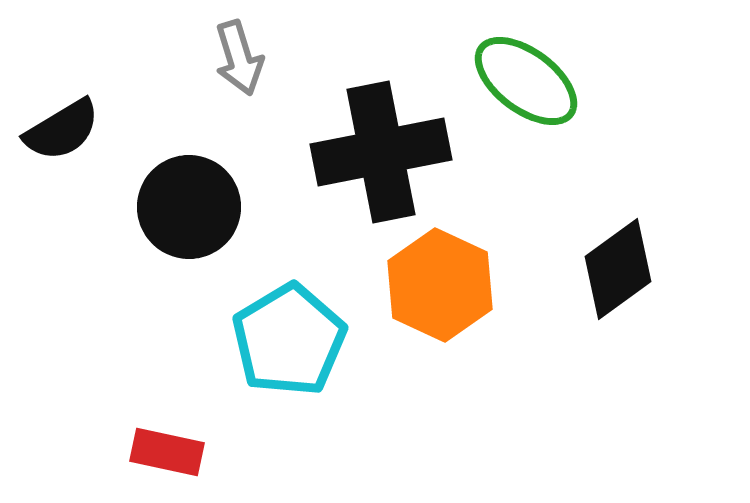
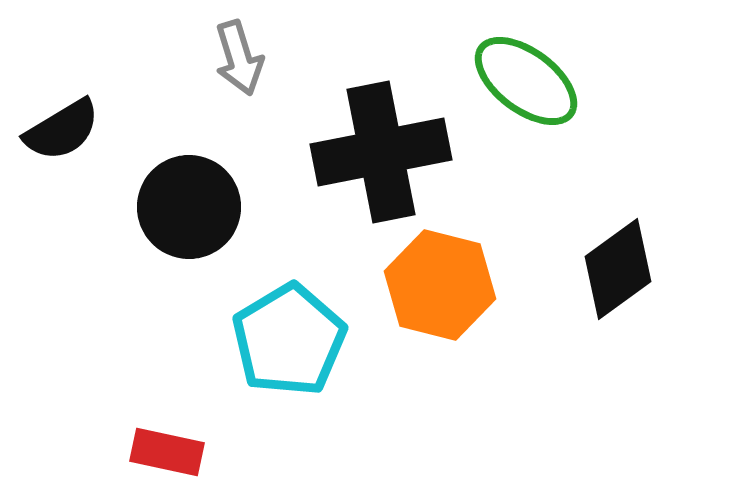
orange hexagon: rotated 11 degrees counterclockwise
